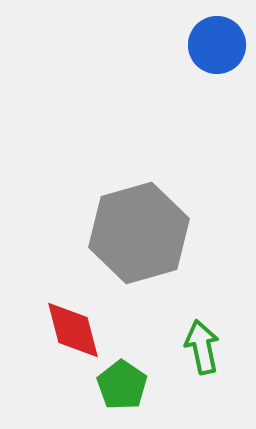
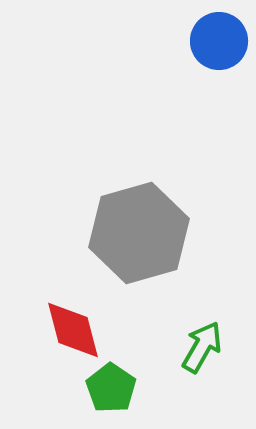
blue circle: moved 2 px right, 4 px up
green arrow: rotated 42 degrees clockwise
green pentagon: moved 11 px left, 3 px down
